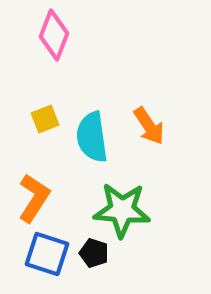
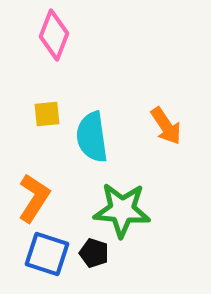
yellow square: moved 2 px right, 5 px up; rotated 16 degrees clockwise
orange arrow: moved 17 px right
